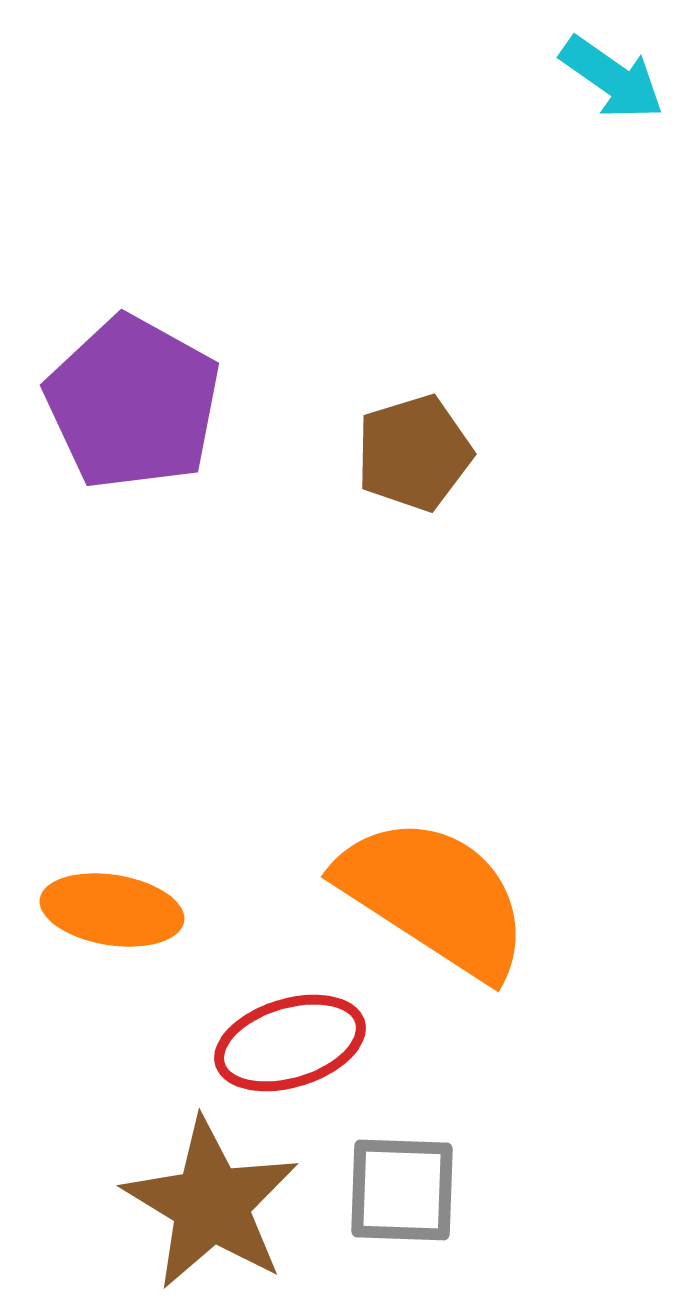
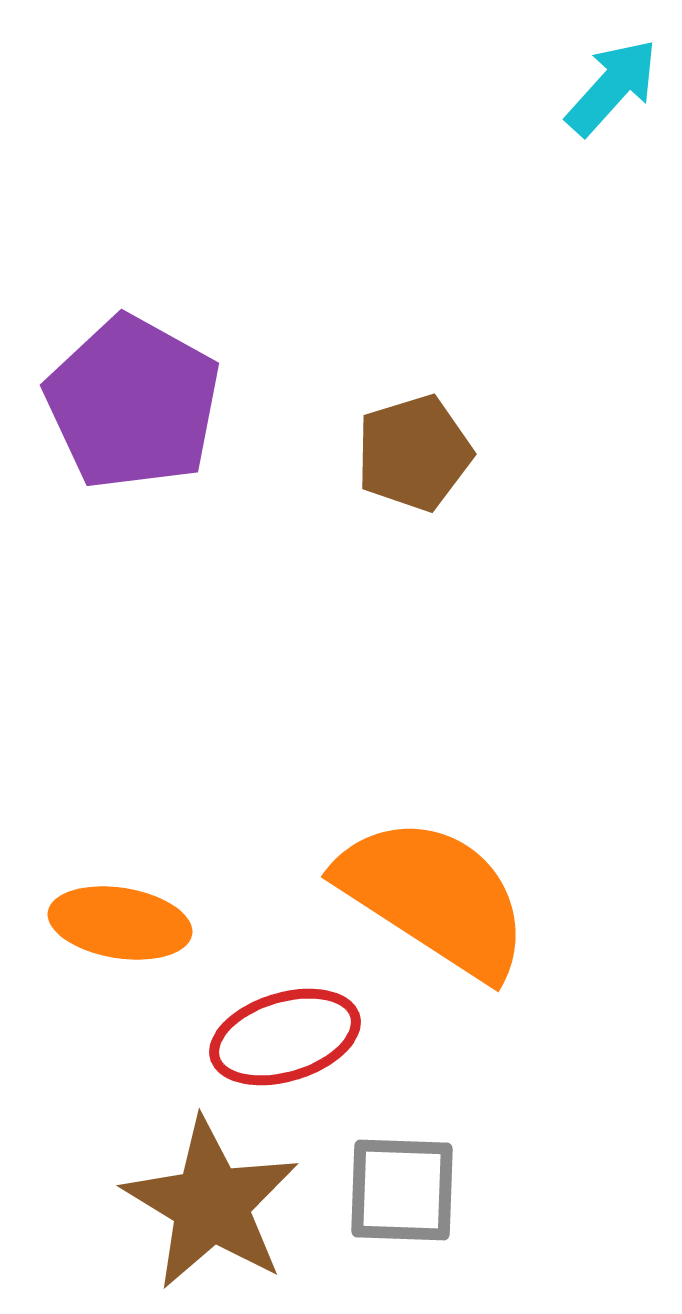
cyan arrow: moved 9 px down; rotated 83 degrees counterclockwise
orange ellipse: moved 8 px right, 13 px down
red ellipse: moved 5 px left, 6 px up
